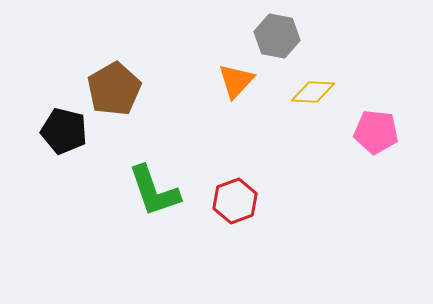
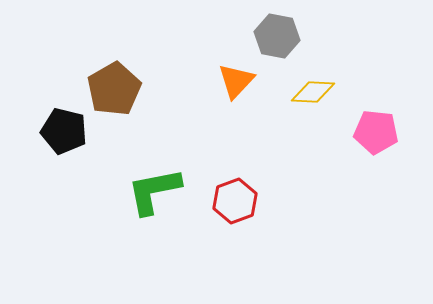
green L-shape: rotated 98 degrees clockwise
